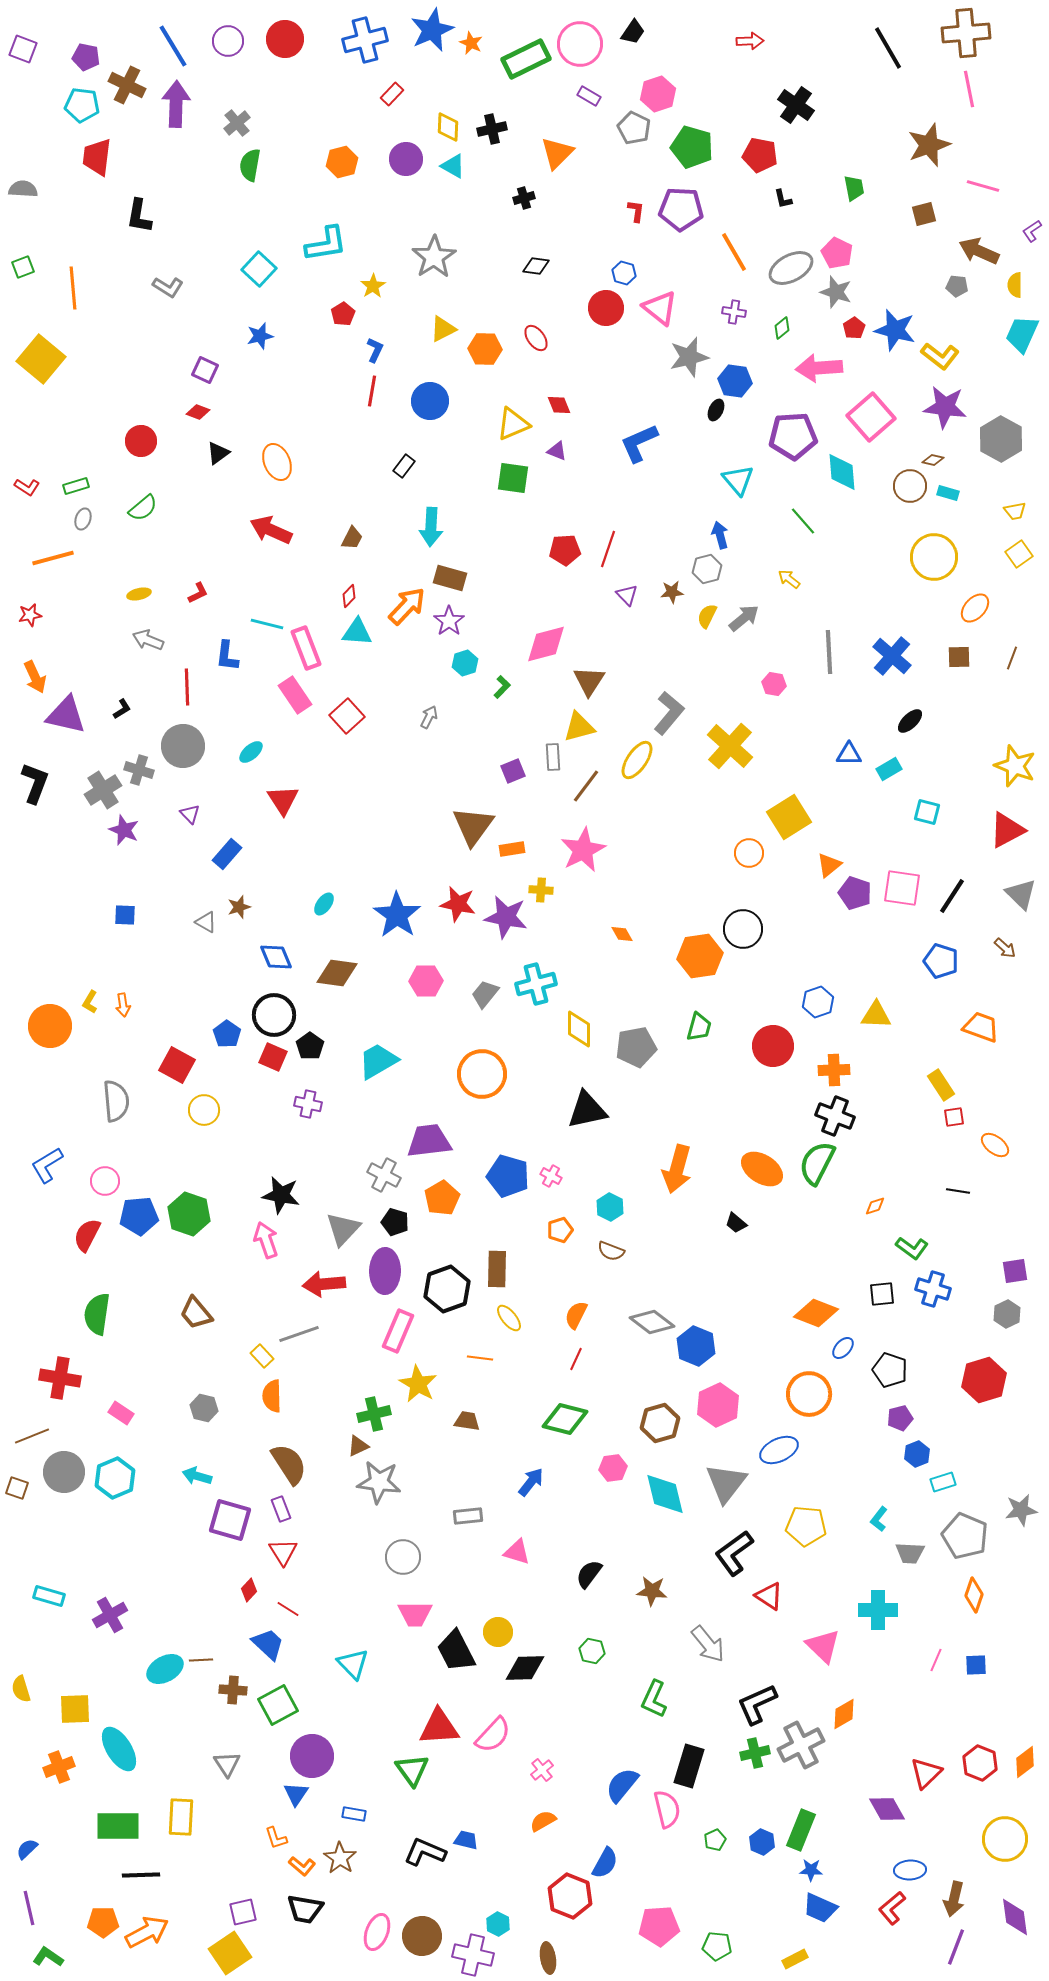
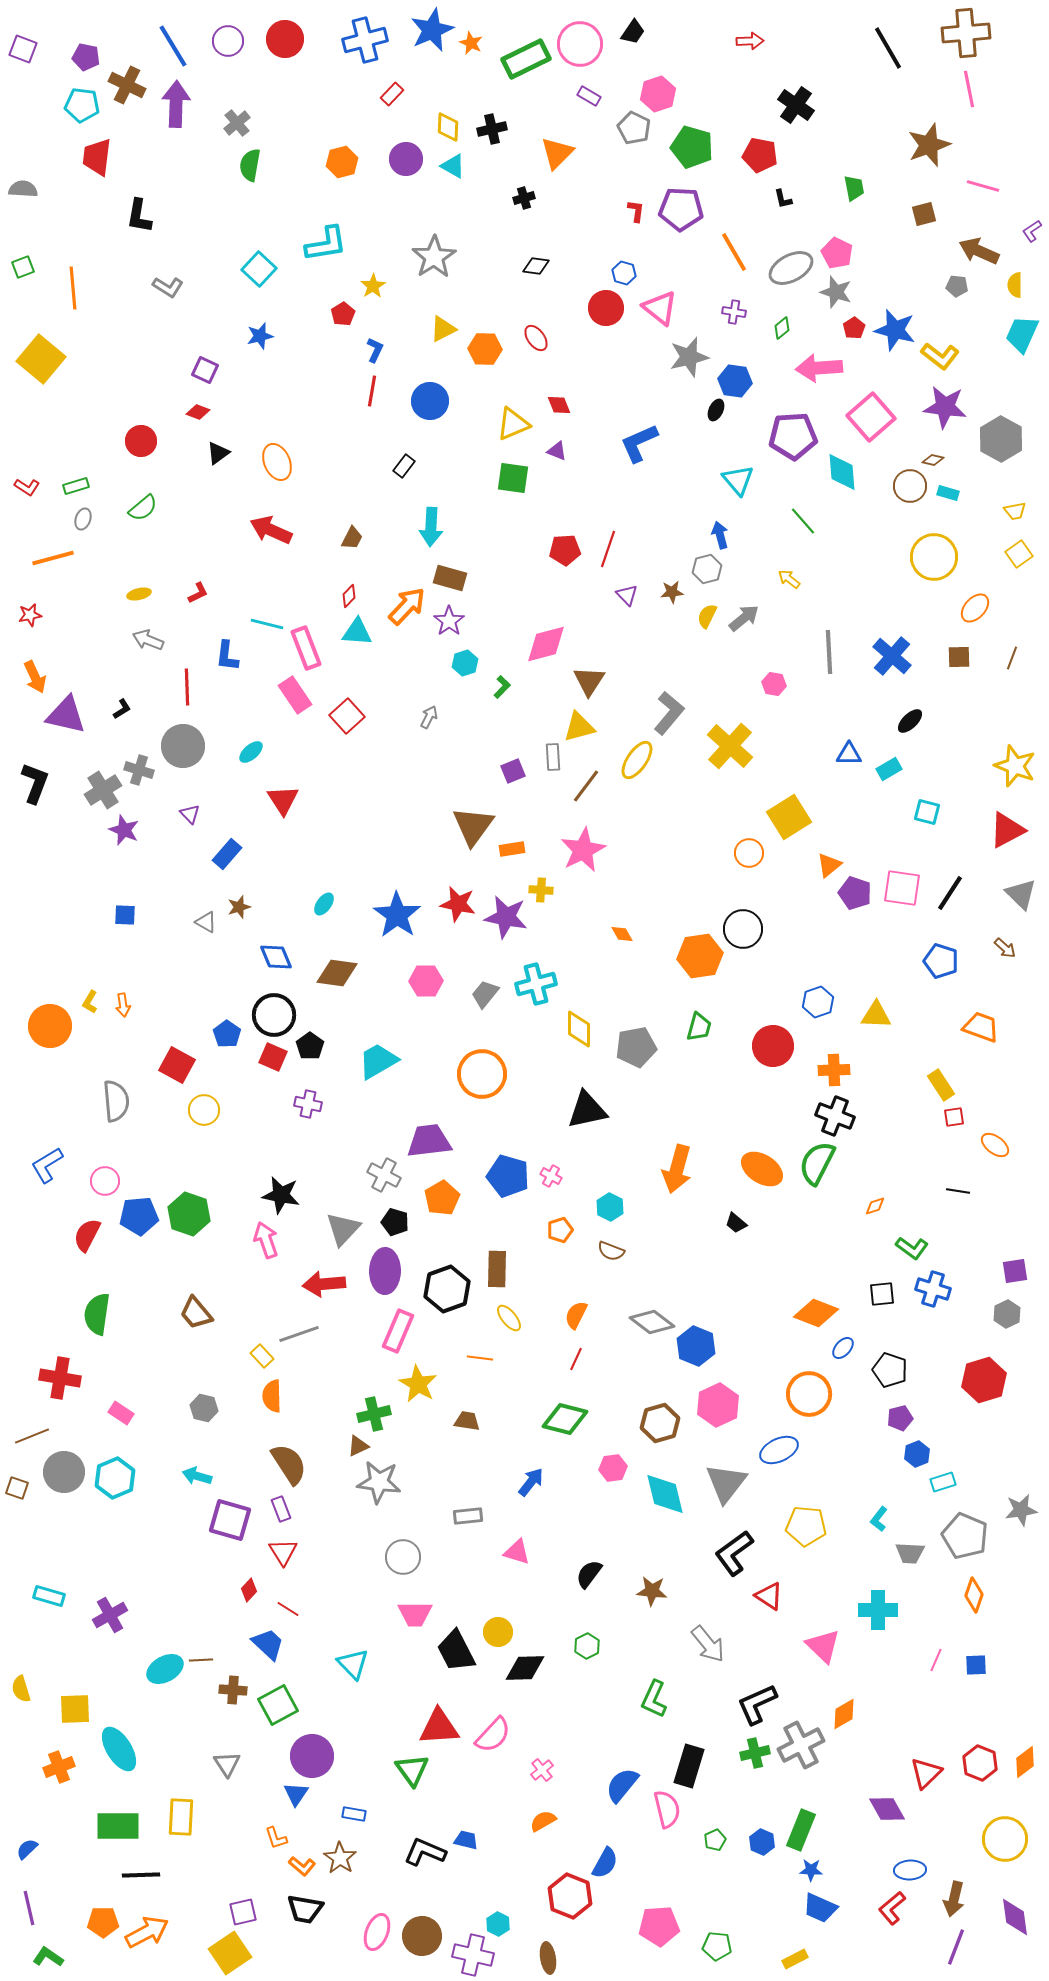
black line at (952, 896): moved 2 px left, 3 px up
green hexagon at (592, 1651): moved 5 px left, 5 px up; rotated 20 degrees clockwise
